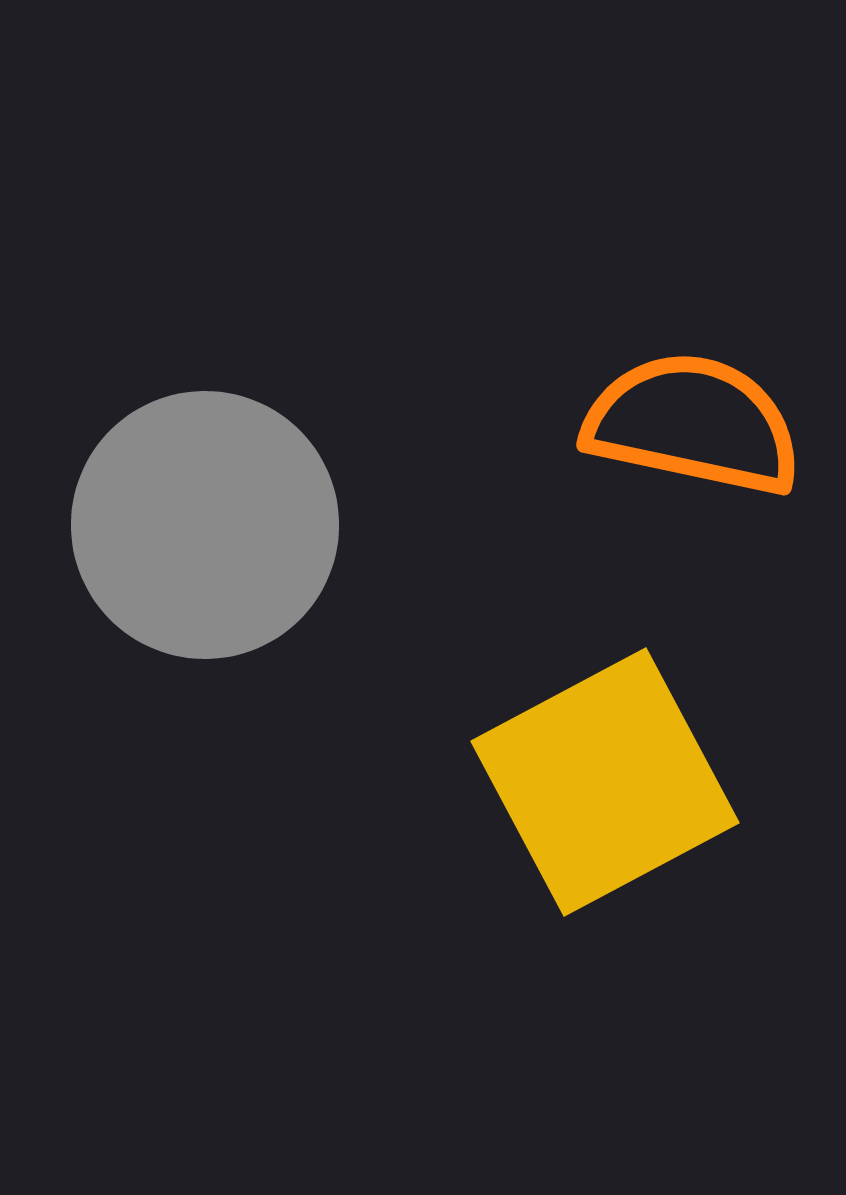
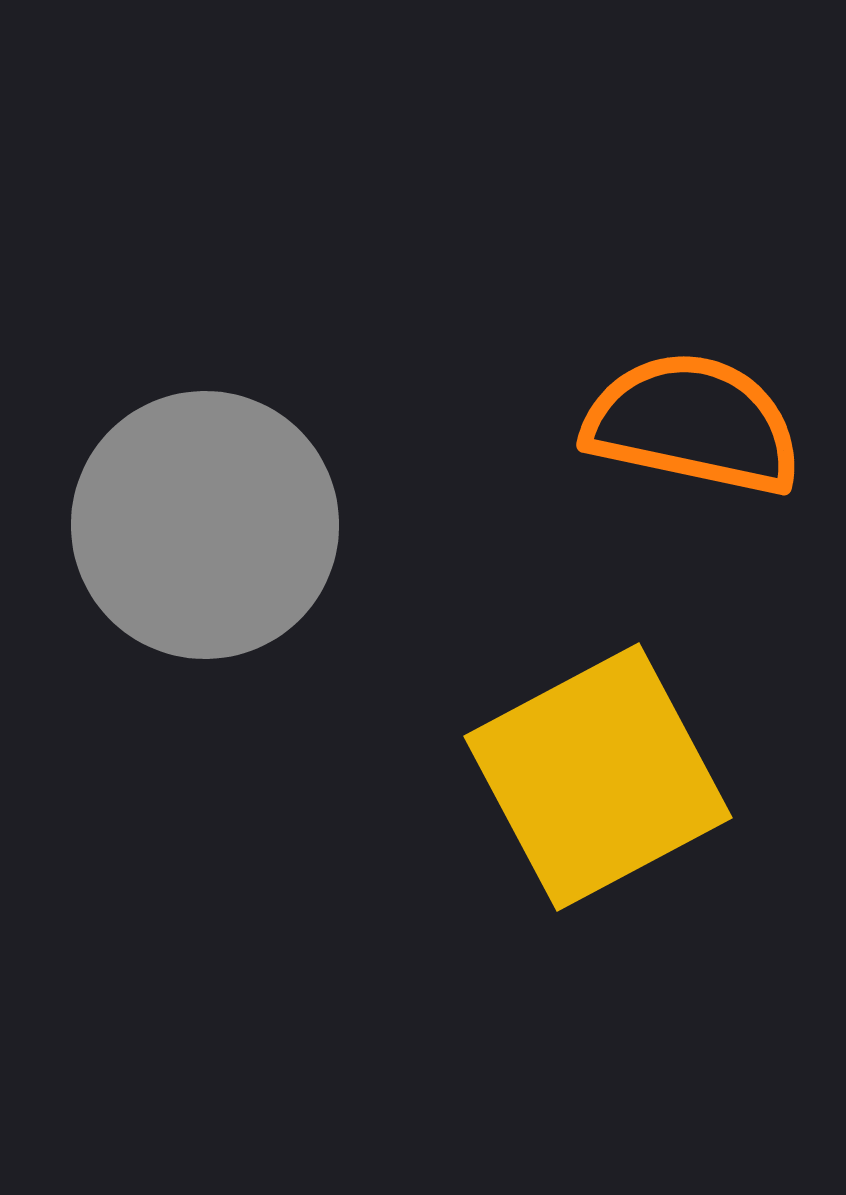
yellow square: moved 7 px left, 5 px up
